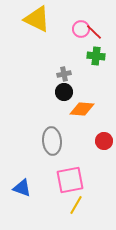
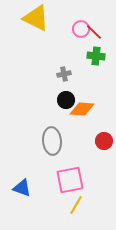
yellow triangle: moved 1 px left, 1 px up
black circle: moved 2 px right, 8 px down
